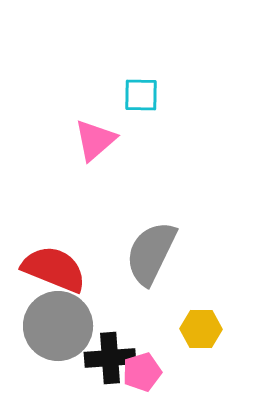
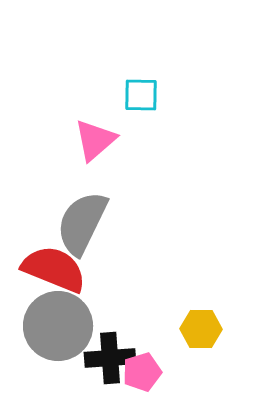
gray semicircle: moved 69 px left, 30 px up
